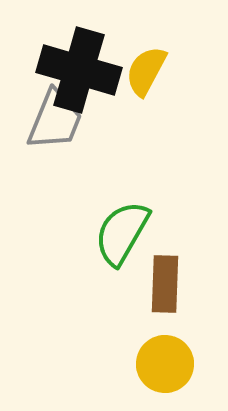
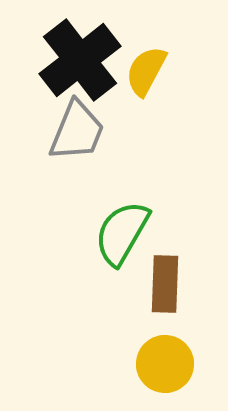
black cross: moved 1 px right, 10 px up; rotated 36 degrees clockwise
gray trapezoid: moved 22 px right, 11 px down
